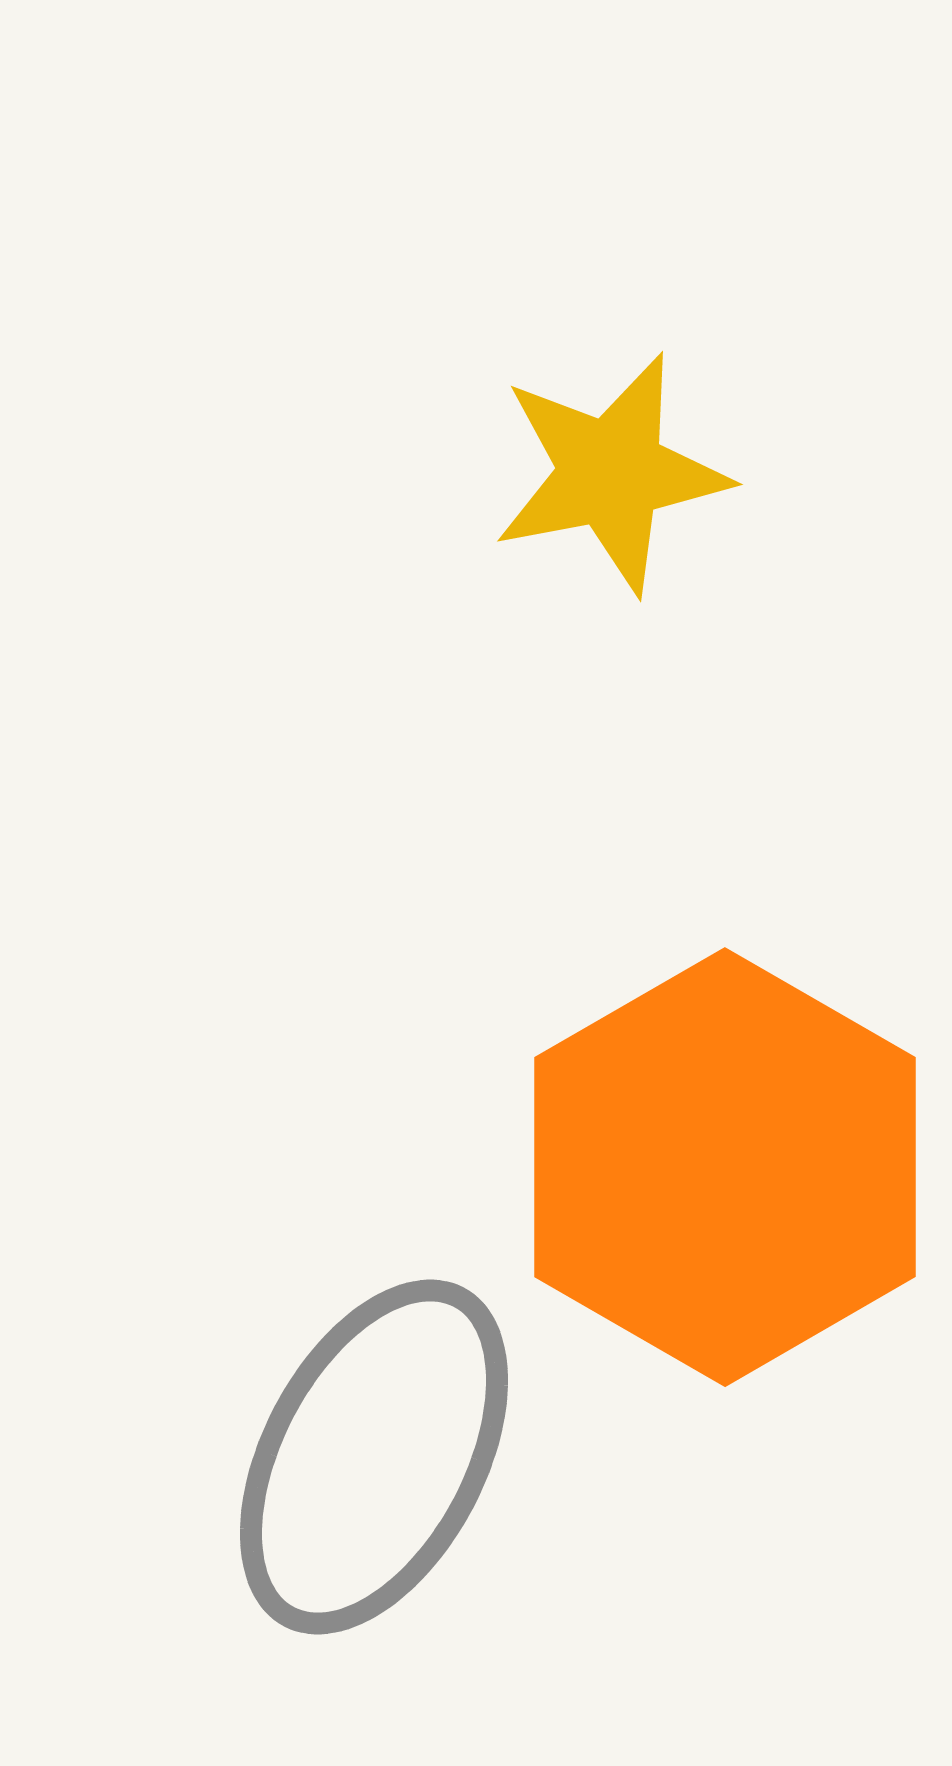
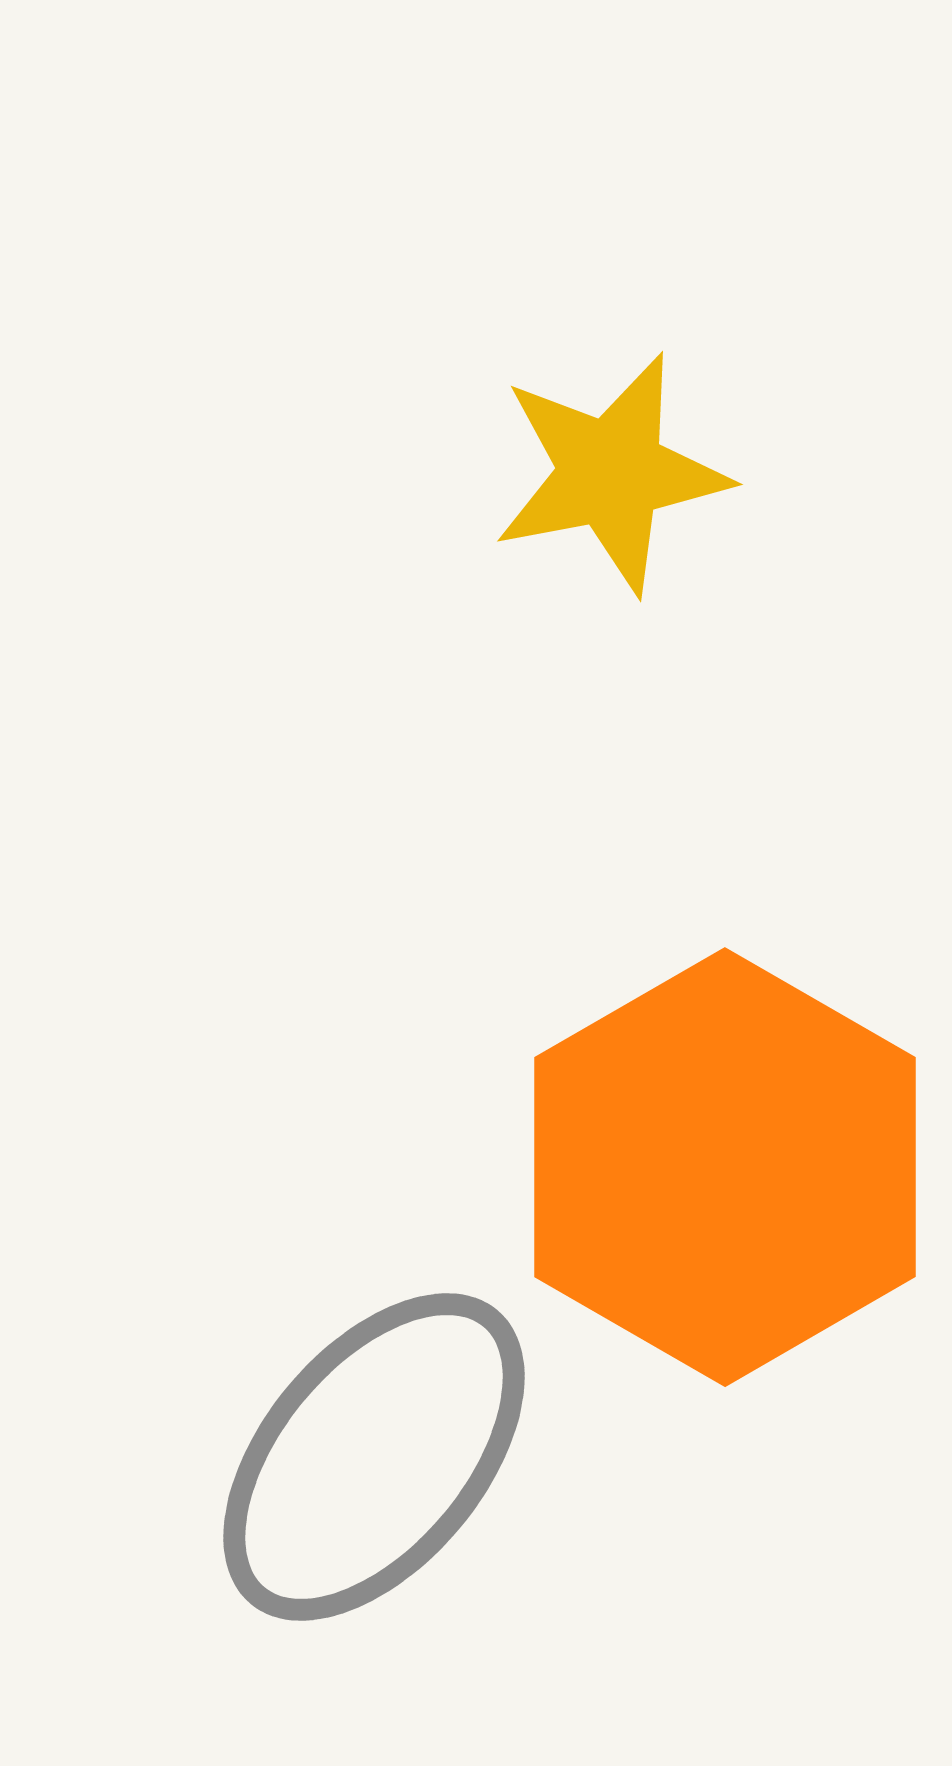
gray ellipse: rotated 12 degrees clockwise
